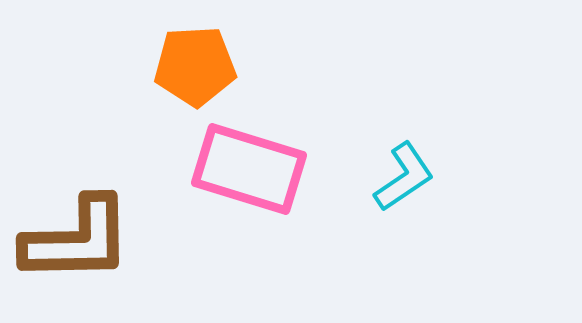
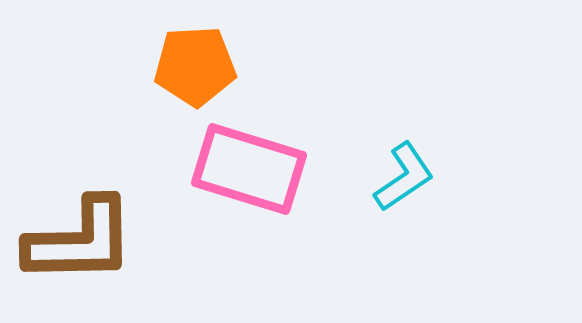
brown L-shape: moved 3 px right, 1 px down
